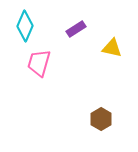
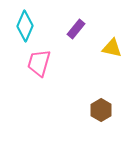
purple rectangle: rotated 18 degrees counterclockwise
brown hexagon: moved 9 px up
